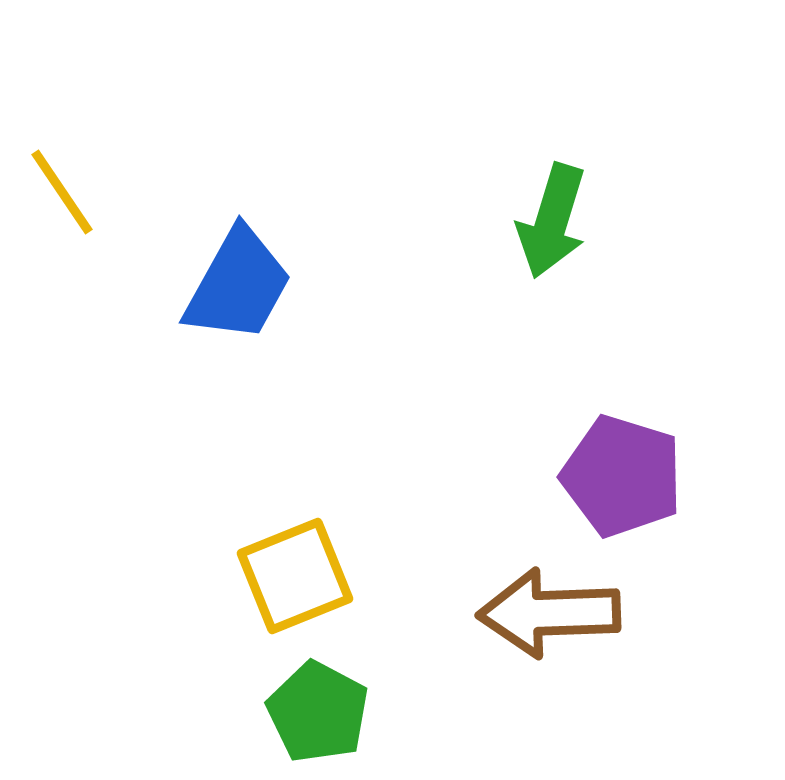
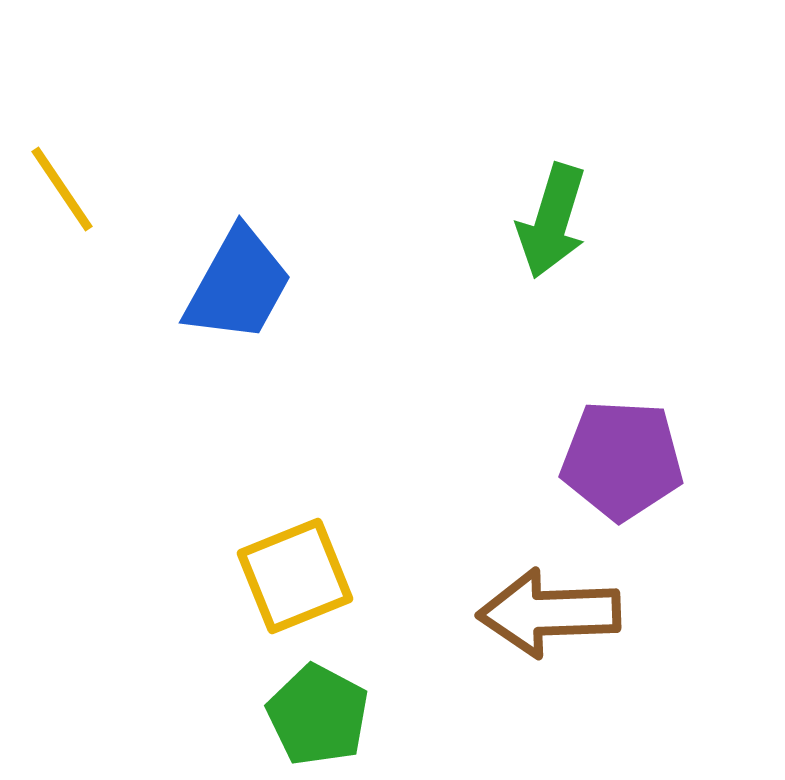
yellow line: moved 3 px up
purple pentagon: moved 16 px up; rotated 14 degrees counterclockwise
green pentagon: moved 3 px down
